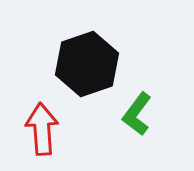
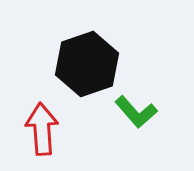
green L-shape: moved 1 px left, 2 px up; rotated 78 degrees counterclockwise
